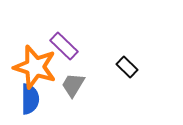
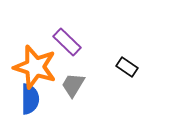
purple rectangle: moved 3 px right, 4 px up
black rectangle: rotated 10 degrees counterclockwise
